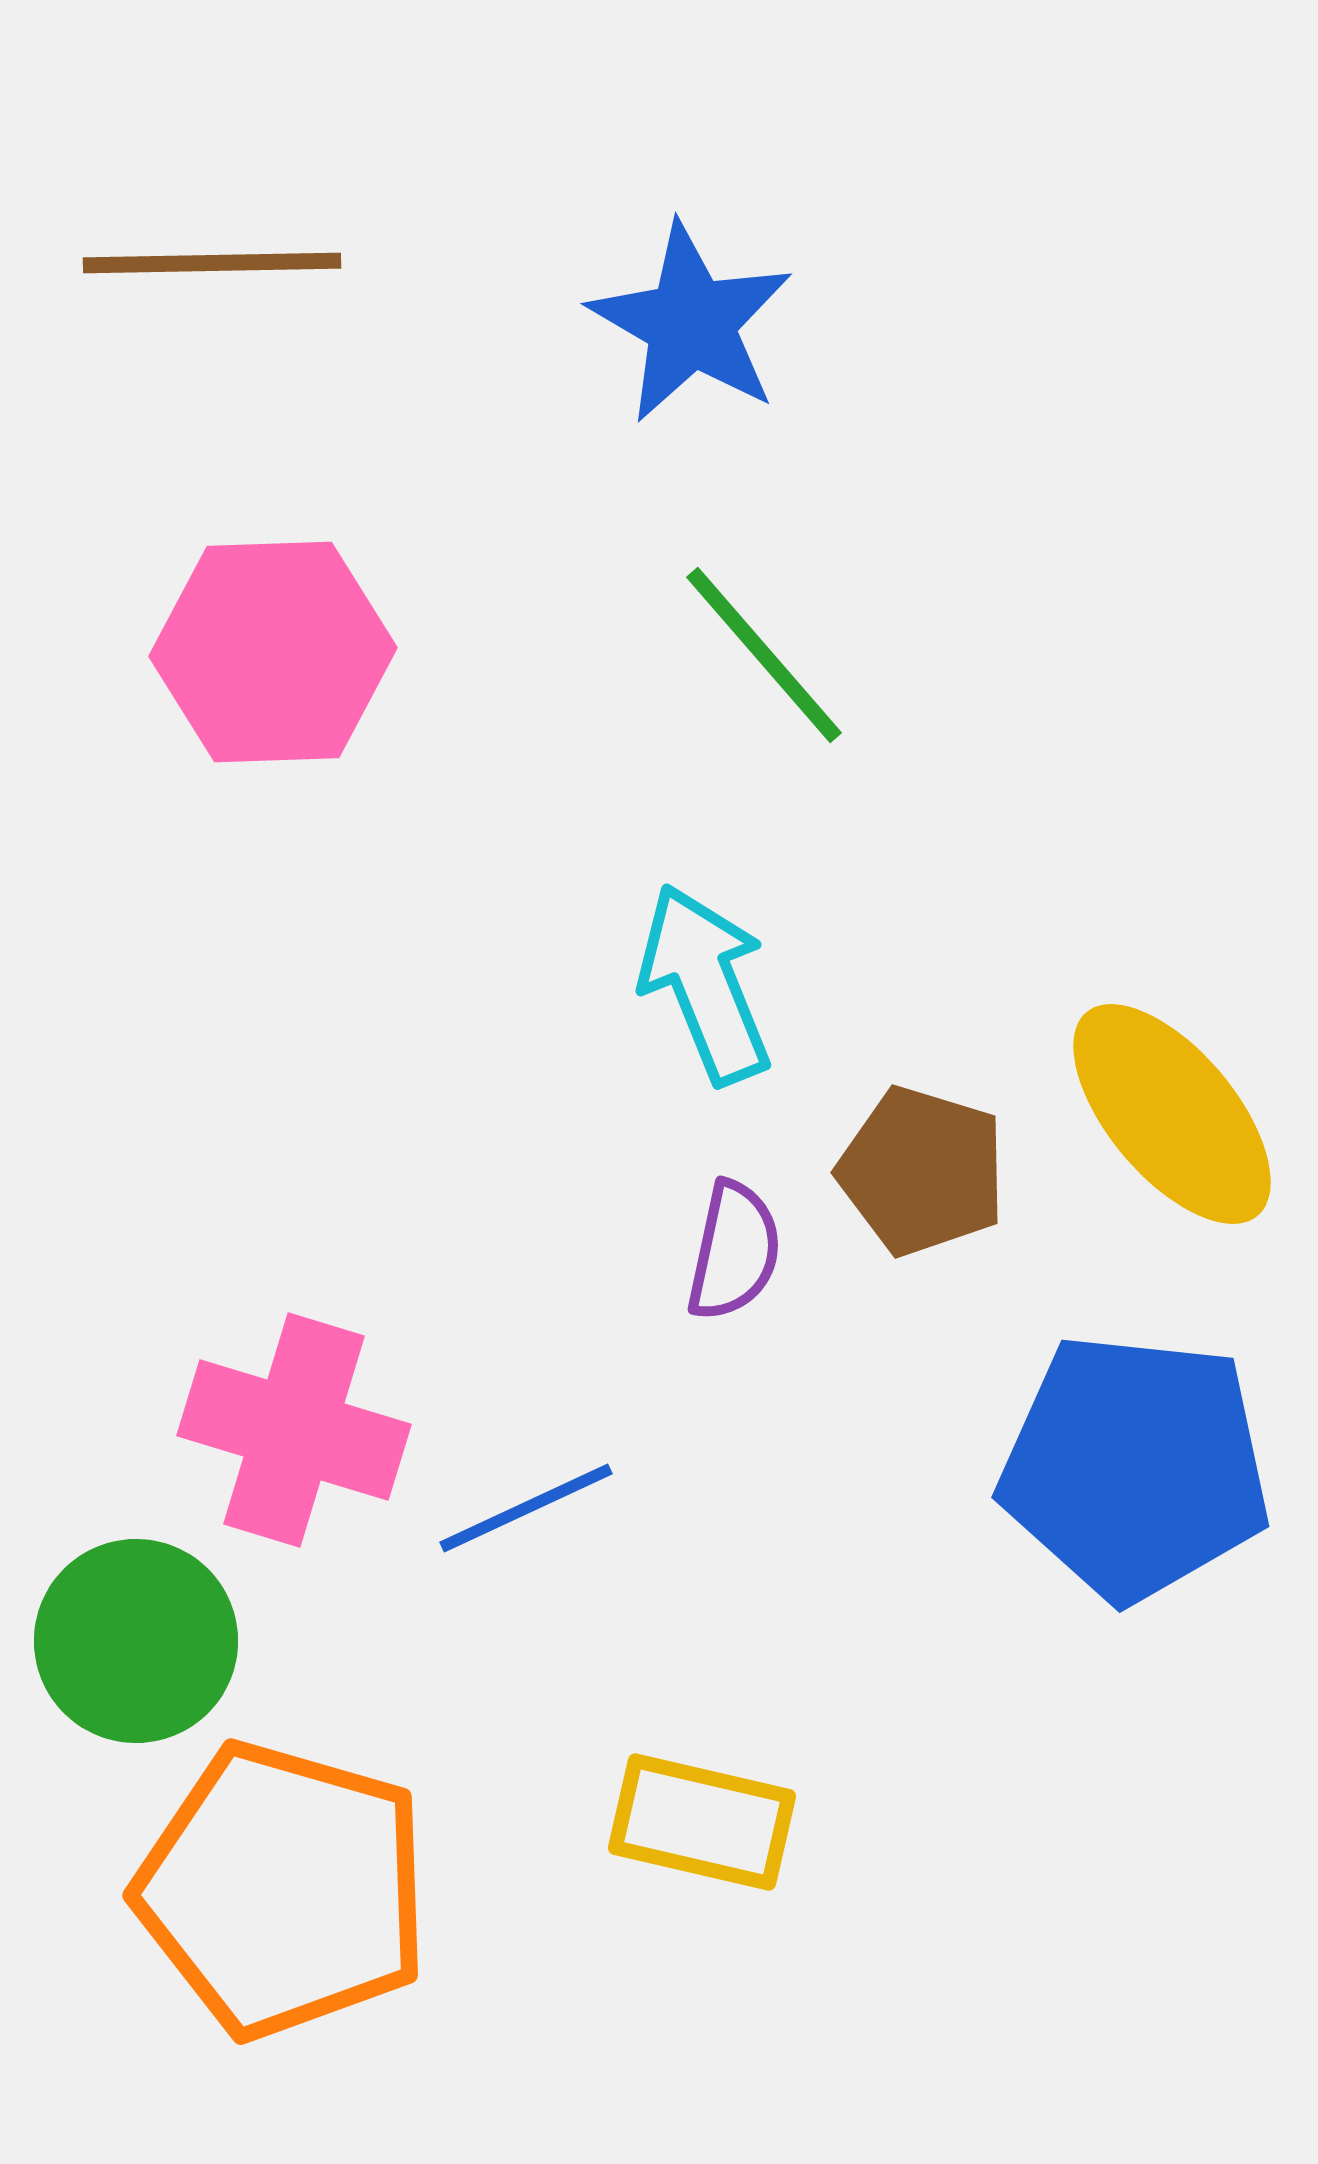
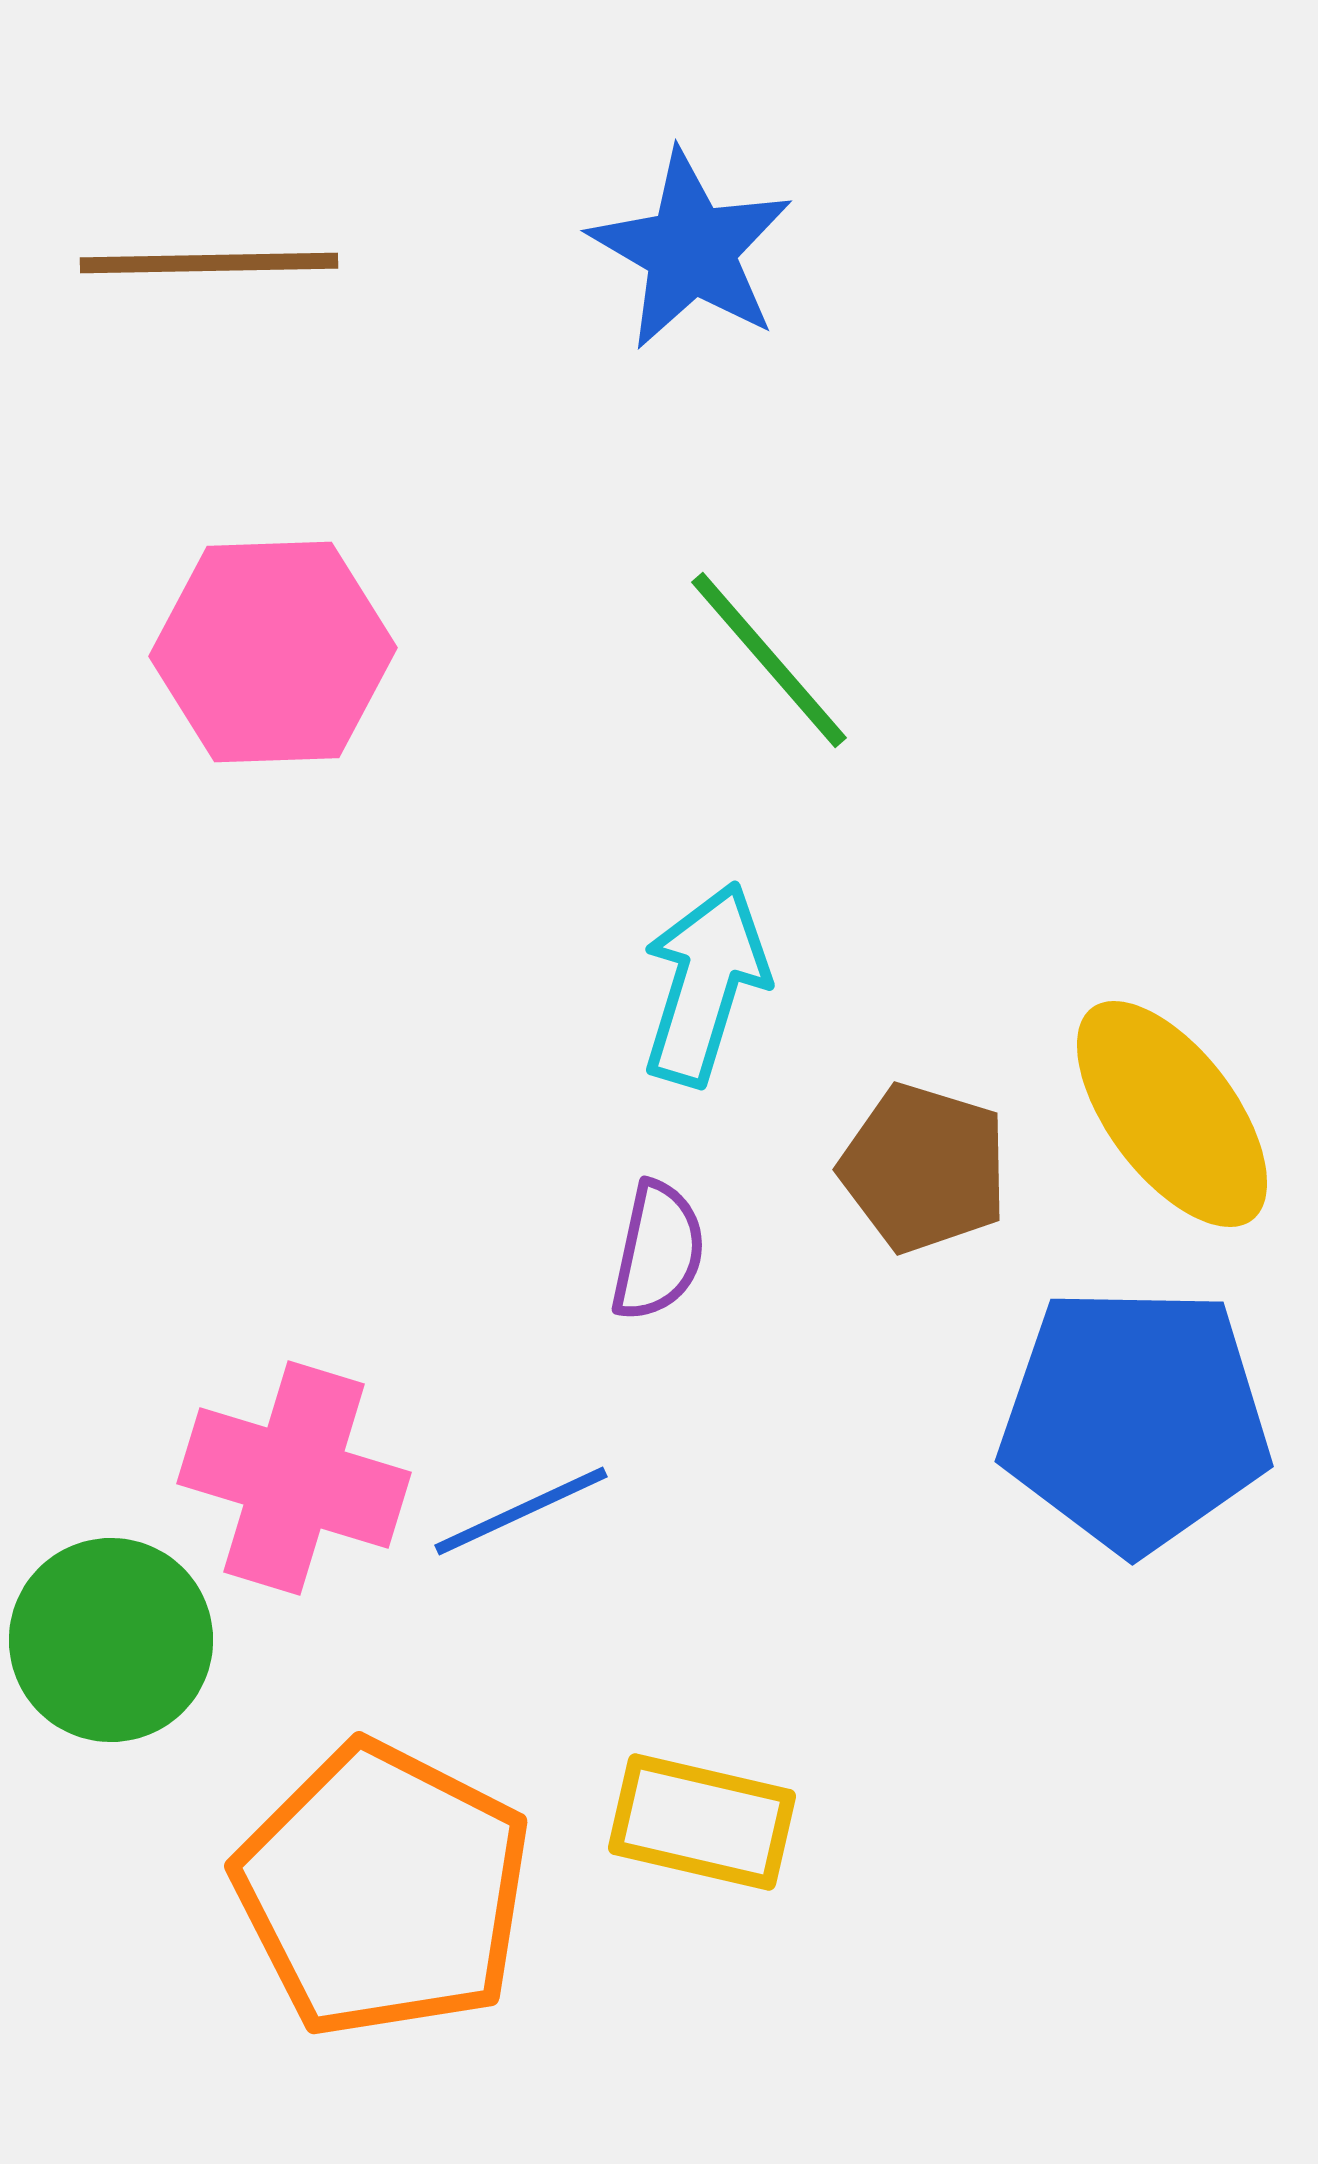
brown line: moved 3 px left
blue star: moved 73 px up
green line: moved 5 px right, 5 px down
cyan arrow: rotated 39 degrees clockwise
yellow ellipse: rotated 3 degrees clockwise
brown pentagon: moved 2 px right, 3 px up
purple semicircle: moved 76 px left
pink cross: moved 48 px down
blue pentagon: moved 48 px up; rotated 5 degrees counterclockwise
blue line: moved 5 px left, 3 px down
green circle: moved 25 px left, 1 px up
orange pentagon: moved 100 px right; rotated 11 degrees clockwise
